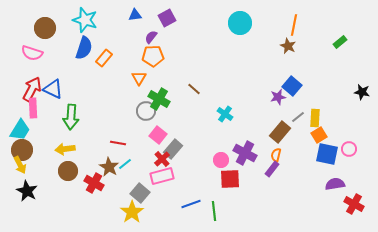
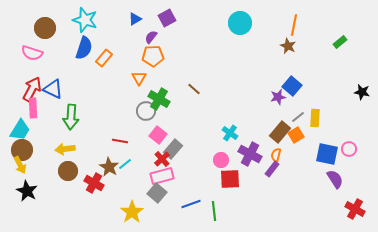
blue triangle at (135, 15): moved 4 px down; rotated 24 degrees counterclockwise
cyan cross at (225, 114): moved 5 px right, 19 px down
orange square at (319, 135): moved 23 px left
red line at (118, 143): moved 2 px right, 2 px up
purple cross at (245, 153): moved 5 px right, 1 px down
purple semicircle at (335, 184): moved 5 px up; rotated 66 degrees clockwise
gray square at (140, 193): moved 17 px right
red cross at (354, 204): moved 1 px right, 5 px down
